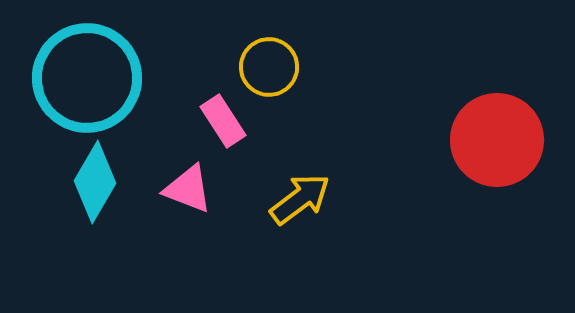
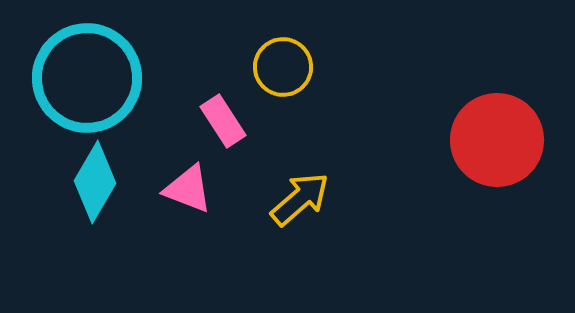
yellow circle: moved 14 px right
yellow arrow: rotated 4 degrees counterclockwise
